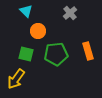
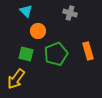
gray cross: rotated 32 degrees counterclockwise
green pentagon: rotated 15 degrees counterclockwise
